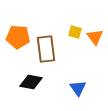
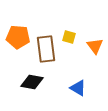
yellow square: moved 6 px left, 5 px down
orange triangle: moved 9 px down
black diamond: moved 1 px right
blue triangle: rotated 24 degrees counterclockwise
